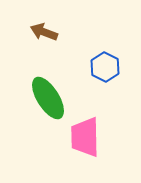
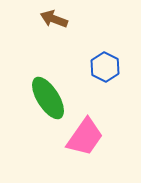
brown arrow: moved 10 px right, 13 px up
pink trapezoid: rotated 144 degrees counterclockwise
